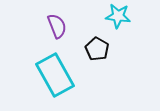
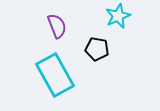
cyan star: rotated 30 degrees counterclockwise
black pentagon: rotated 20 degrees counterclockwise
